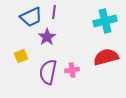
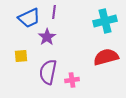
blue trapezoid: moved 2 px left, 1 px down
yellow square: rotated 16 degrees clockwise
pink cross: moved 10 px down
